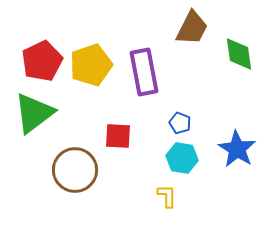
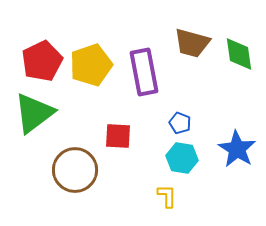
brown trapezoid: moved 15 px down; rotated 78 degrees clockwise
